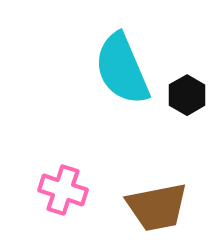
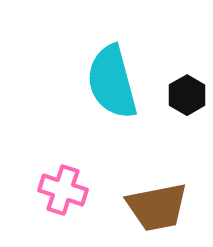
cyan semicircle: moved 10 px left, 13 px down; rotated 8 degrees clockwise
